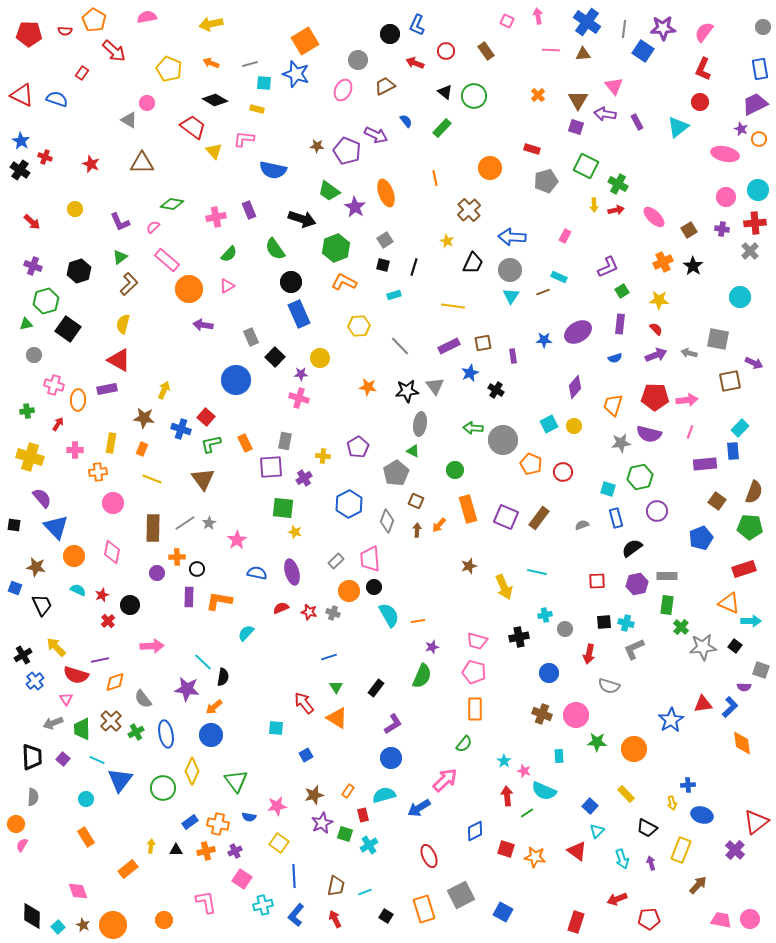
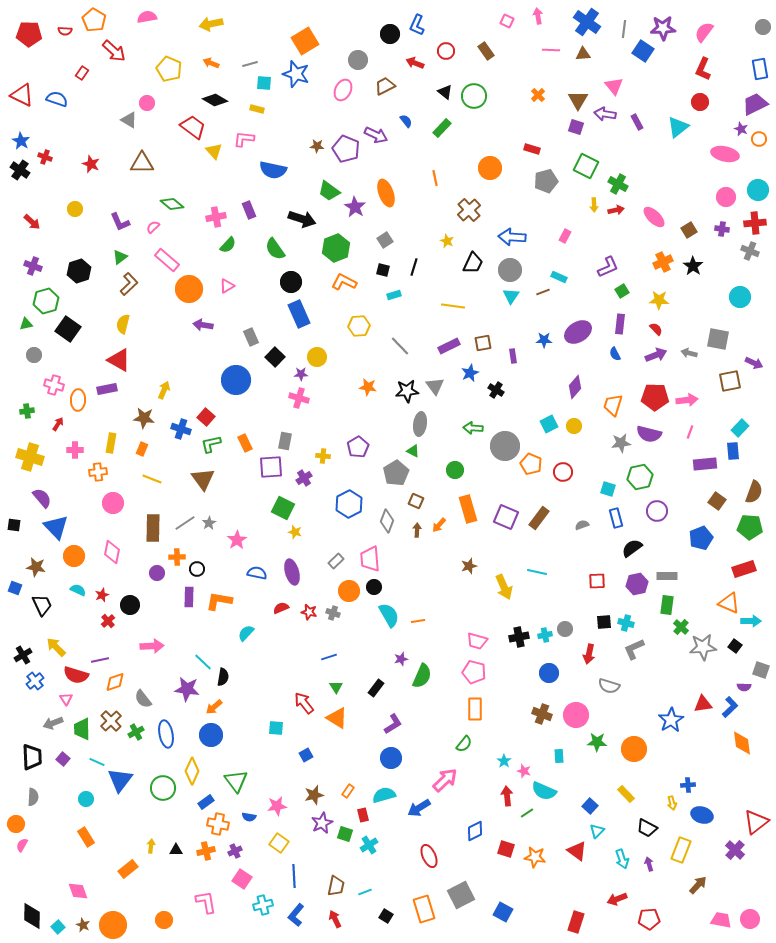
purple pentagon at (347, 151): moved 1 px left, 2 px up
green diamond at (172, 204): rotated 30 degrees clockwise
gray cross at (750, 251): rotated 24 degrees counterclockwise
green semicircle at (229, 254): moved 1 px left, 9 px up
black square at (383, 265): moved 5 px down
yellow circle at (320, 358): moved 3 px left, 1 px up
blue semicircle at (615, 358): moved 4 px up; rotated 80 degrees clockwise
gray circle at (503, 440): moved 2 px right, 6 px down
green square at (283, 508): rotated 20 degrees clockwise
cyan cross at (545, 615): moved 20 px down
purple star at (432, 647): moved 31 px left, 12 px down
cyan line at (97, 760): moved 2 px down
blue rectangle at (190, 822): moved 16 px right, 20 px up
purple arrow at (651, 863): moved 2 px left, 1 px down
